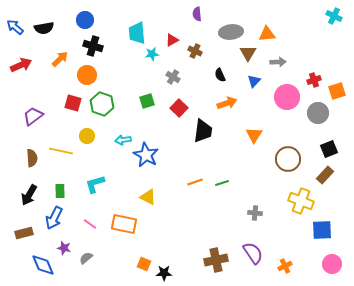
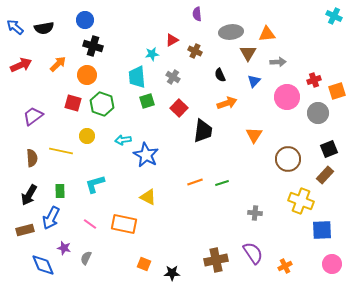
cyan trapezoid at (137, 33): moved 44 px down
orange arrow at (60, 59): moved 2 px left, 5 px down
blue arrow at (54, 218): moved 3 px left
brown rectangle at (24, 233): moved 1 px right, 3 px up
gray semicircle at (86, 258): rotated 24 degrees counterclockwise
black star at (164, 273): moved 8 px right
